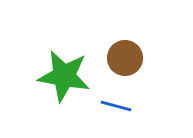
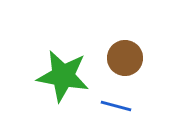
green star: moved 1 px left
